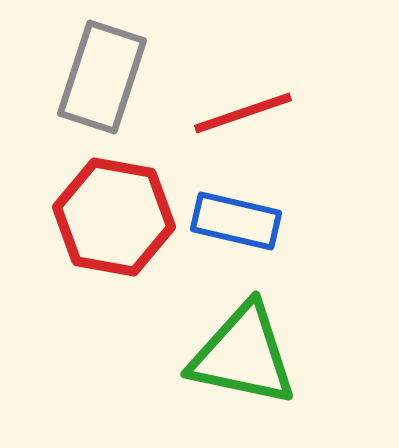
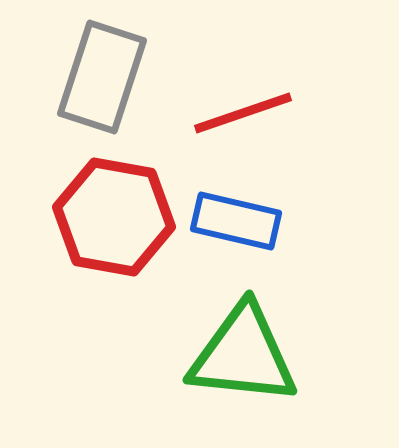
green triangle: rotated 6 degrees counterclockwise
